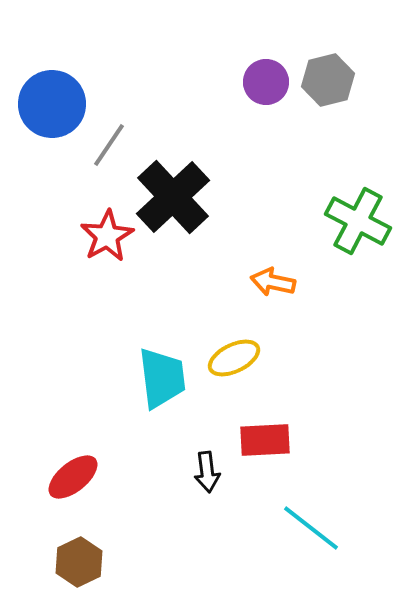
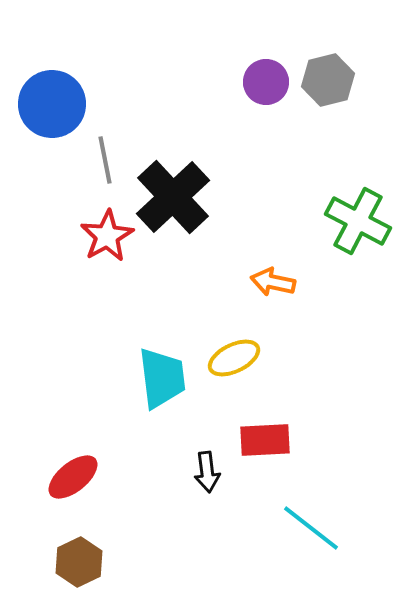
gray line: moved 4 px left, 15 px down; rotated 45 degrees counterclockwise
